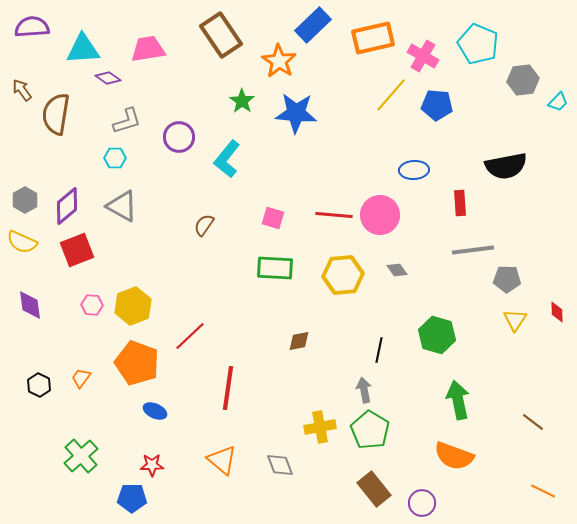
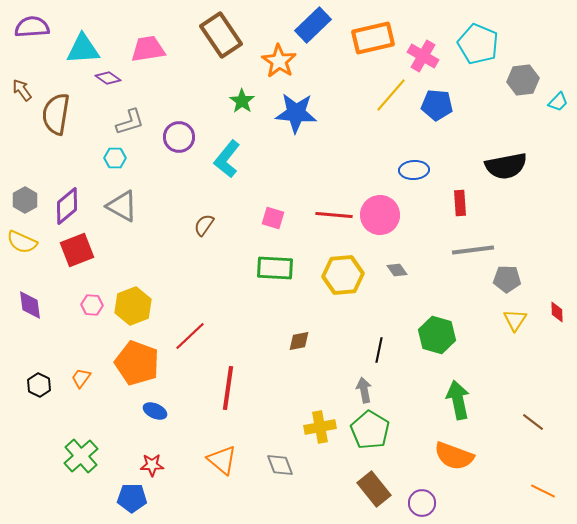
gray L-shape at (127, 121): moved 3 px right, 1 px down
